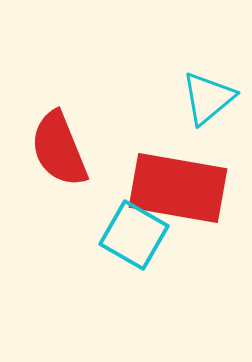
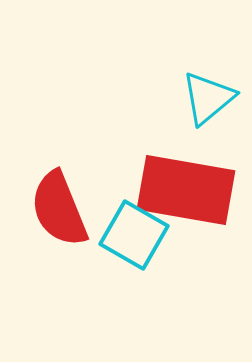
red semicircle: moved 60 px down
red rectangle: moved 8 px right, 2 px down
